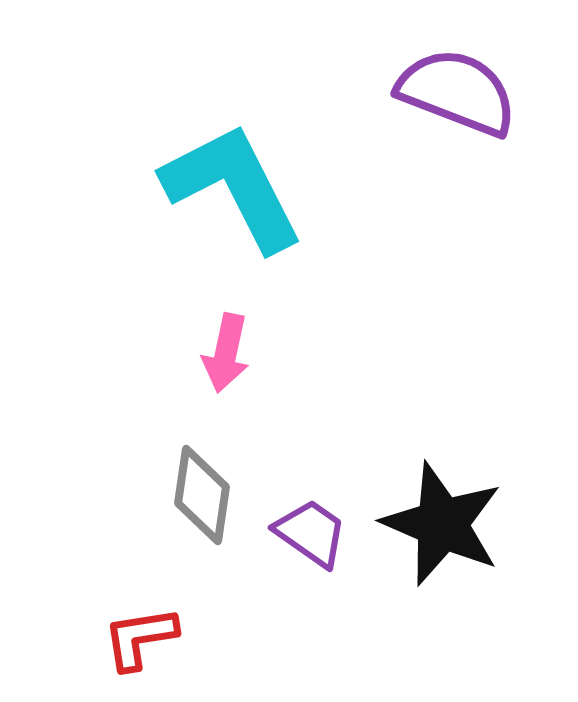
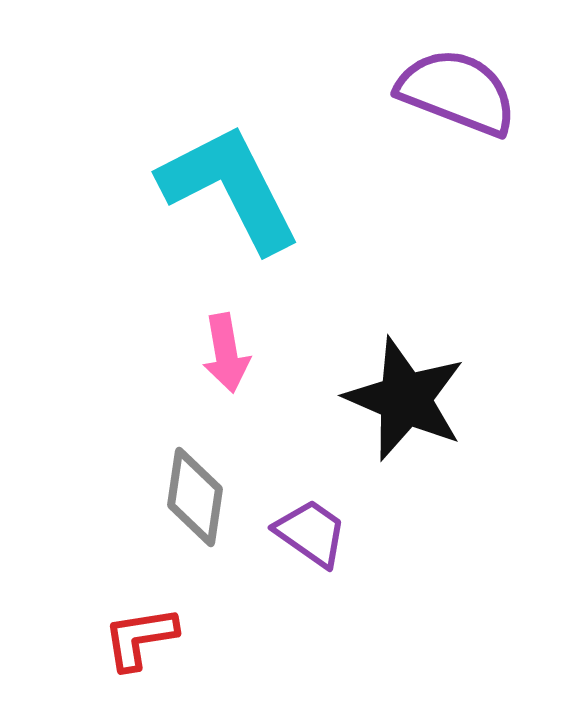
cyan L-shape: moved 3 px left, 1 px down
pink arrow: rotated 22 degrees counterclockwise
gray diamond: moved 7 px left, 2 px down
black star: moved 37 px left, 125 px up
